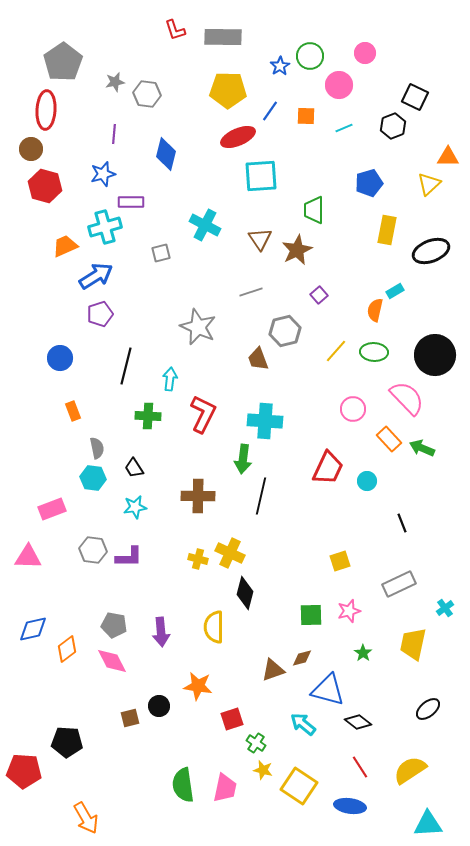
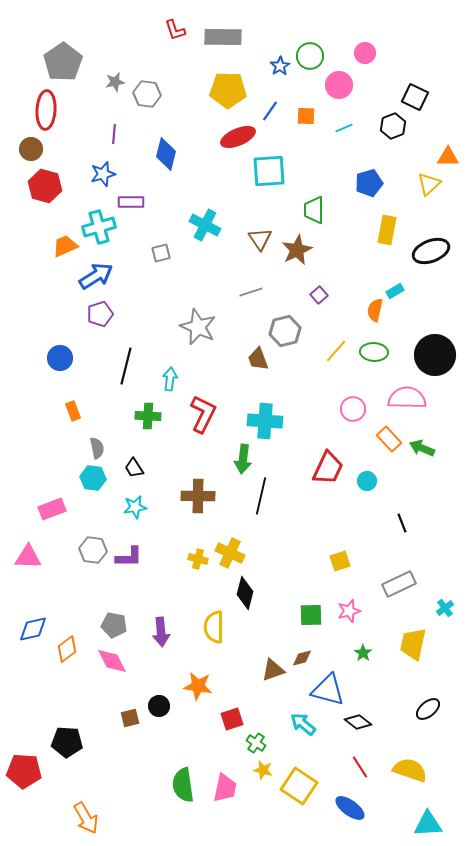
cyan square at (261, 176): moved 8 px right, 5 px up
cyan cross at (105, 227): moved 6 px left
pink semicircle at (407, 398): rotated 45 degrees counterclockwise
yellow semicircle at (410, 770): rotated 52 degrees clockwise
blue ellipse at (350, 806): moved 2 px down; rotated 28 degrees clockwise
